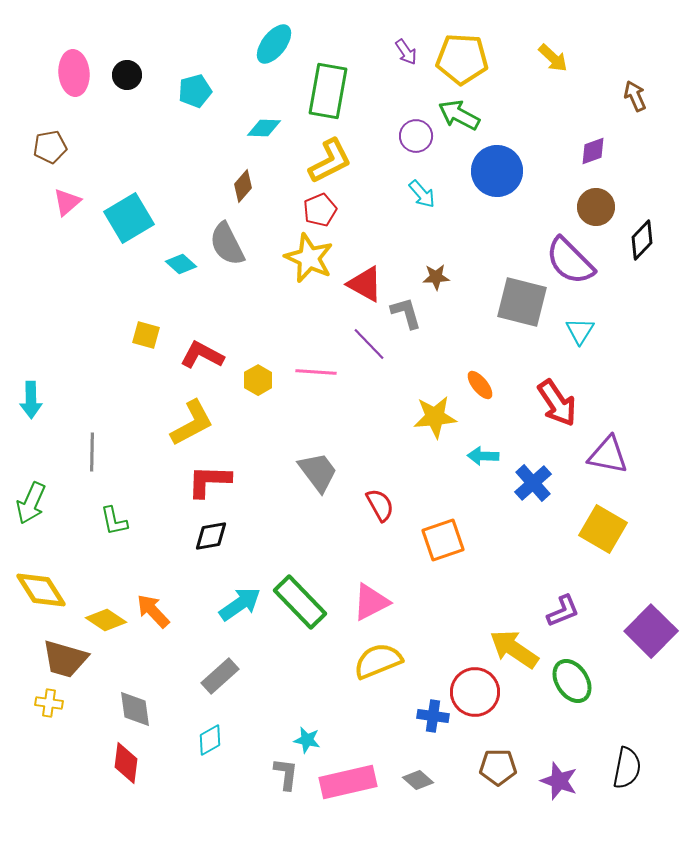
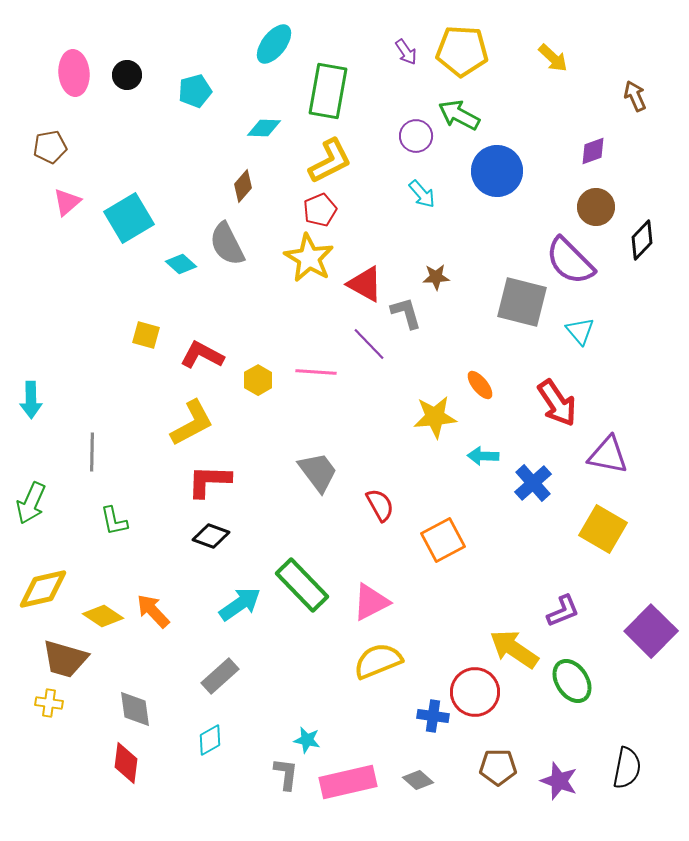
yellow pentagon at (462, 59): moved 8 px up
yellow star at (309, 258): rotated 6 degrees clockwise
cyan triangle at (580, 331): rotated 12 degrees counterclockwise
black diamond at (211, 536): rotated 30 degrees clockwise
orange square at (443, 540): rotated 9 degrees counterclockwise
yellow diamond at (41, 590): moved 2 px right, 1 px up; rotated 70 degrees counterclockwise
green rectangle at (300, 602): moved 2 px right, 17 px up
yellow diamond at (106, 620): moved 3 px left, 4 px up
